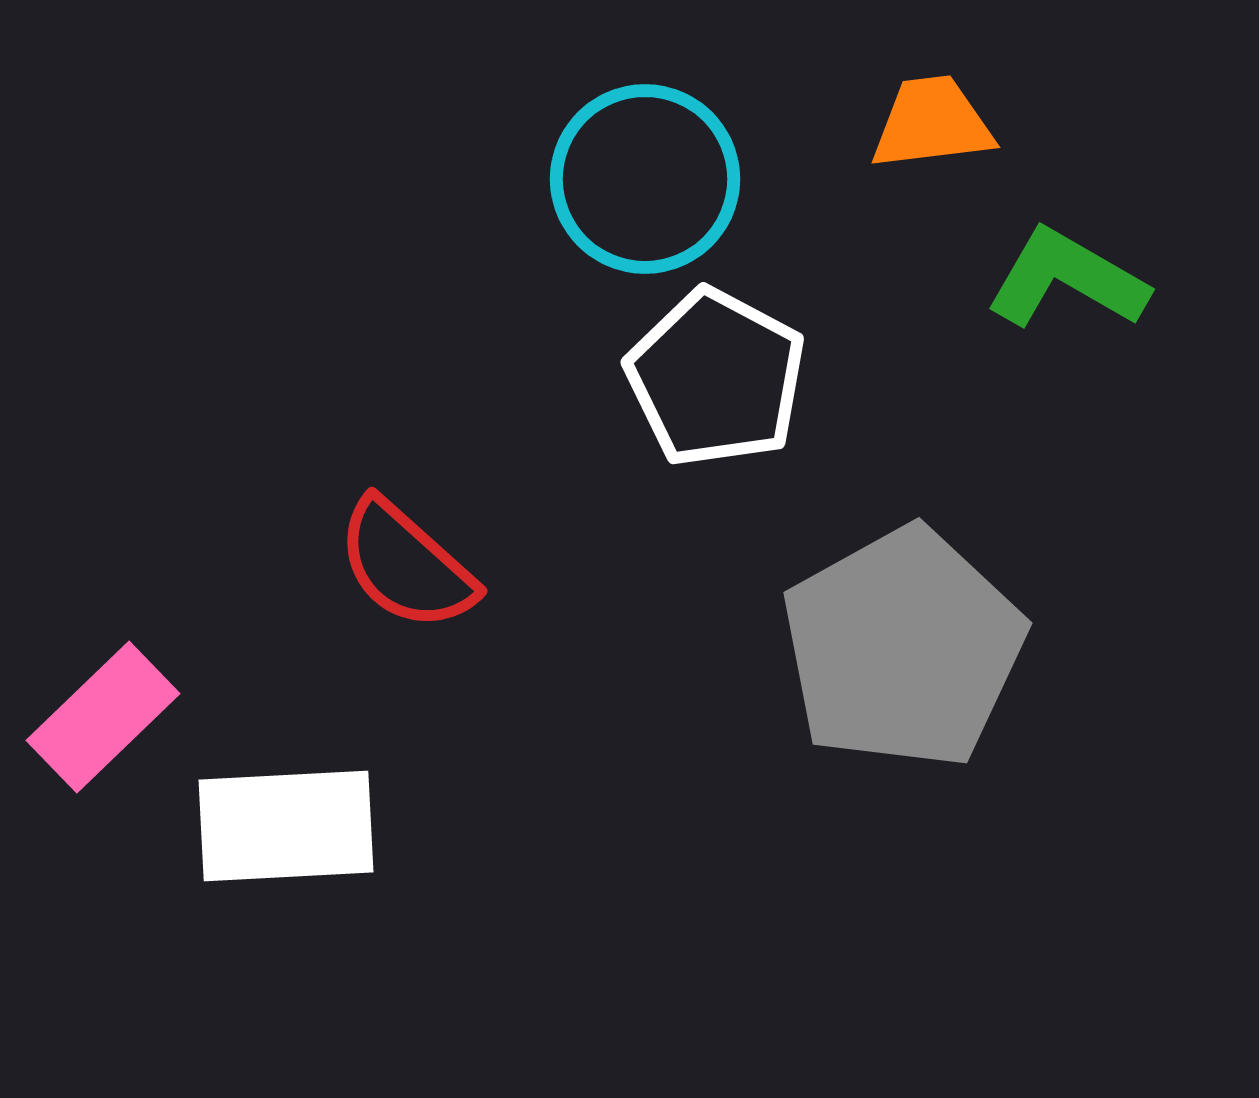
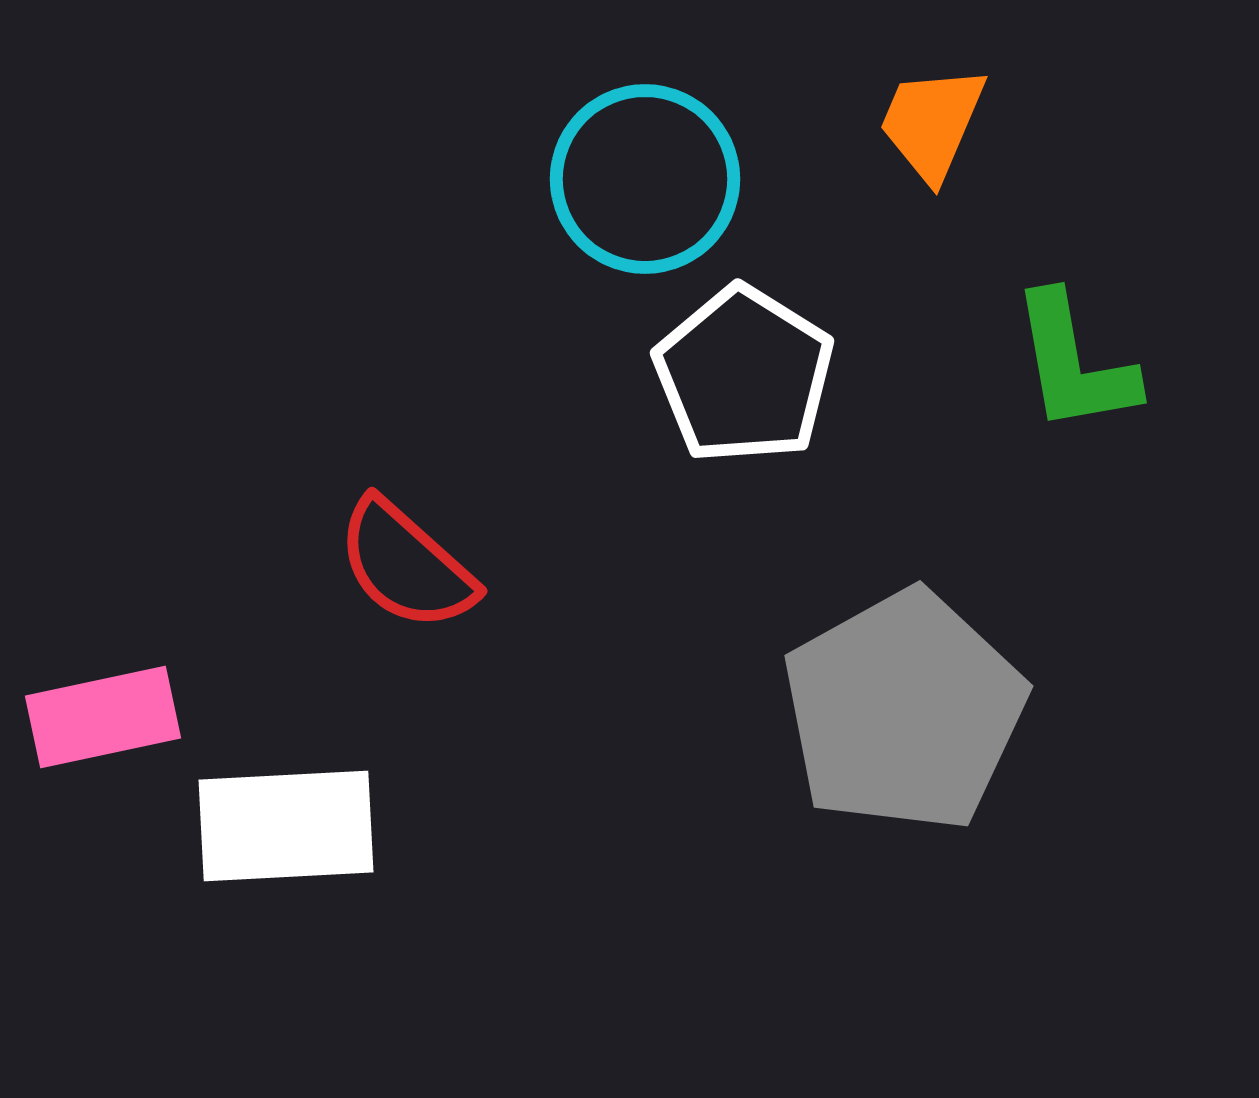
orange trapezoid: rotated 60 degrees counterclockwise
green L-shape: moved 7 px right, 84 px down; rotated 130 degrees counterclockwise
white pentagon: moved 28 px right, 3 px up; rotated 4 degrees clockwise
gray pentagon: moved 1 px right, 63 px down
pink rectangle: rotated 32 degrees clockwise
